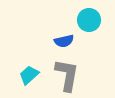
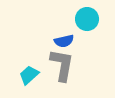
cyan circle: moved 2 px left, 1 px up
gray L-shape: moved 5 px left, 10 px up
